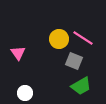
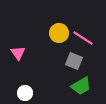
yellow circle: moved 6 px up
